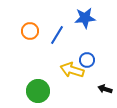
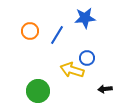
blue circle: moved 2 px up
black arrow: rotated 24 degrees counterclockwise
